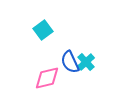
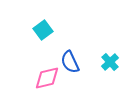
cyan cross: moved 24 px right
